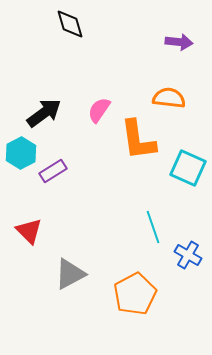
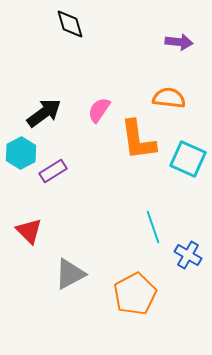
cyan square: moved 9 px up
